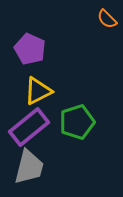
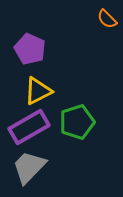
purple rectangle: rotated 9 degrees clockwise
gray trapezoid: rotated 150 degrees counterclockwise
